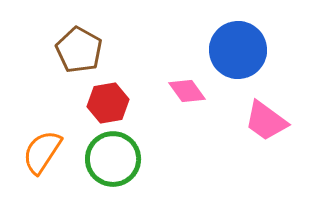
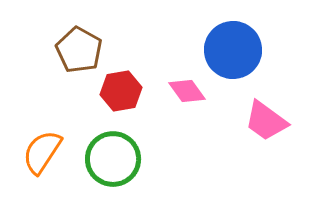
blue circle: moved 5 px left
red hexagon: moved 13 px right, 12 px up
